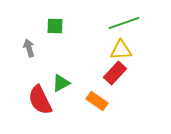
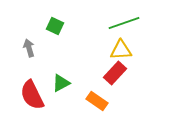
green square: rotated 24 degrees clockwise
red semicircle: moved 8 px left, 5 px up
